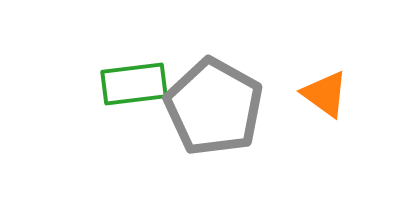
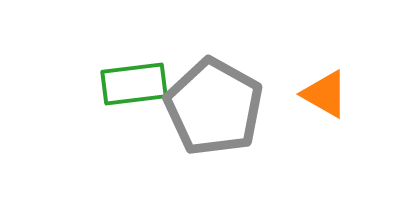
orange triangle: rotated 6 degrees counterclockwise
